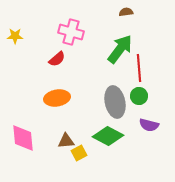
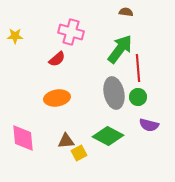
brown semicircle: rotated 16 degrees clockwise
red line: moved 1 px left
green circle: moved 1 px left, 1 px down
gray ellipse: moved 1 px left, 9 px up
